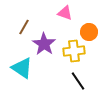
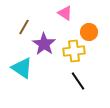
pink triangle: rotated 14 degrees clockwise
